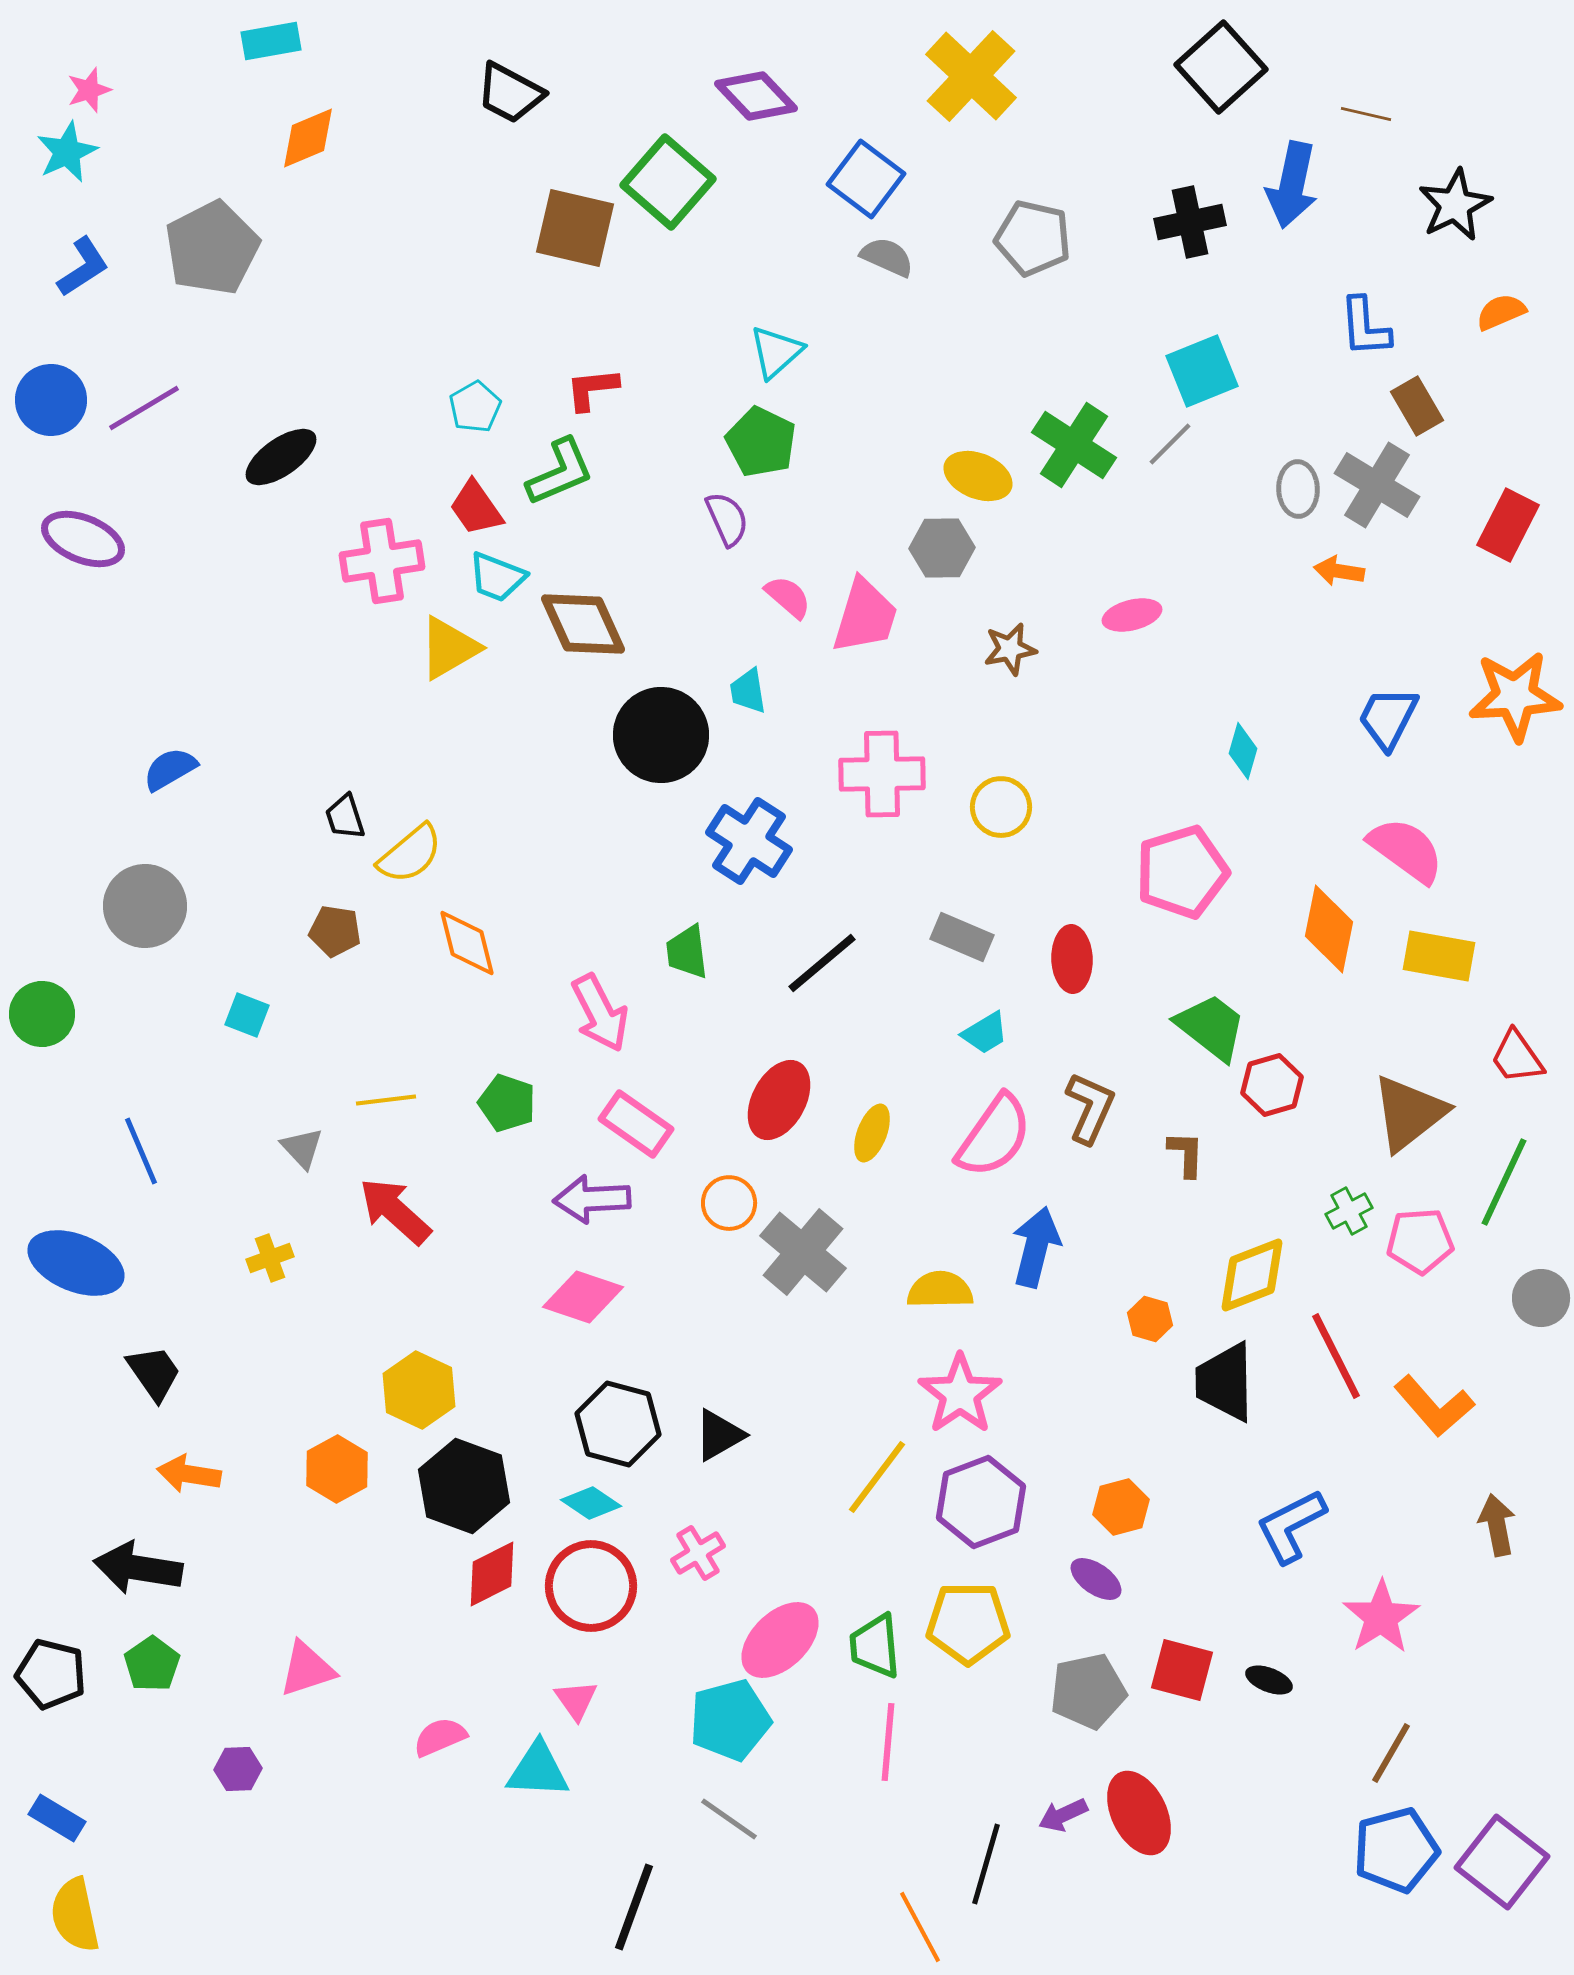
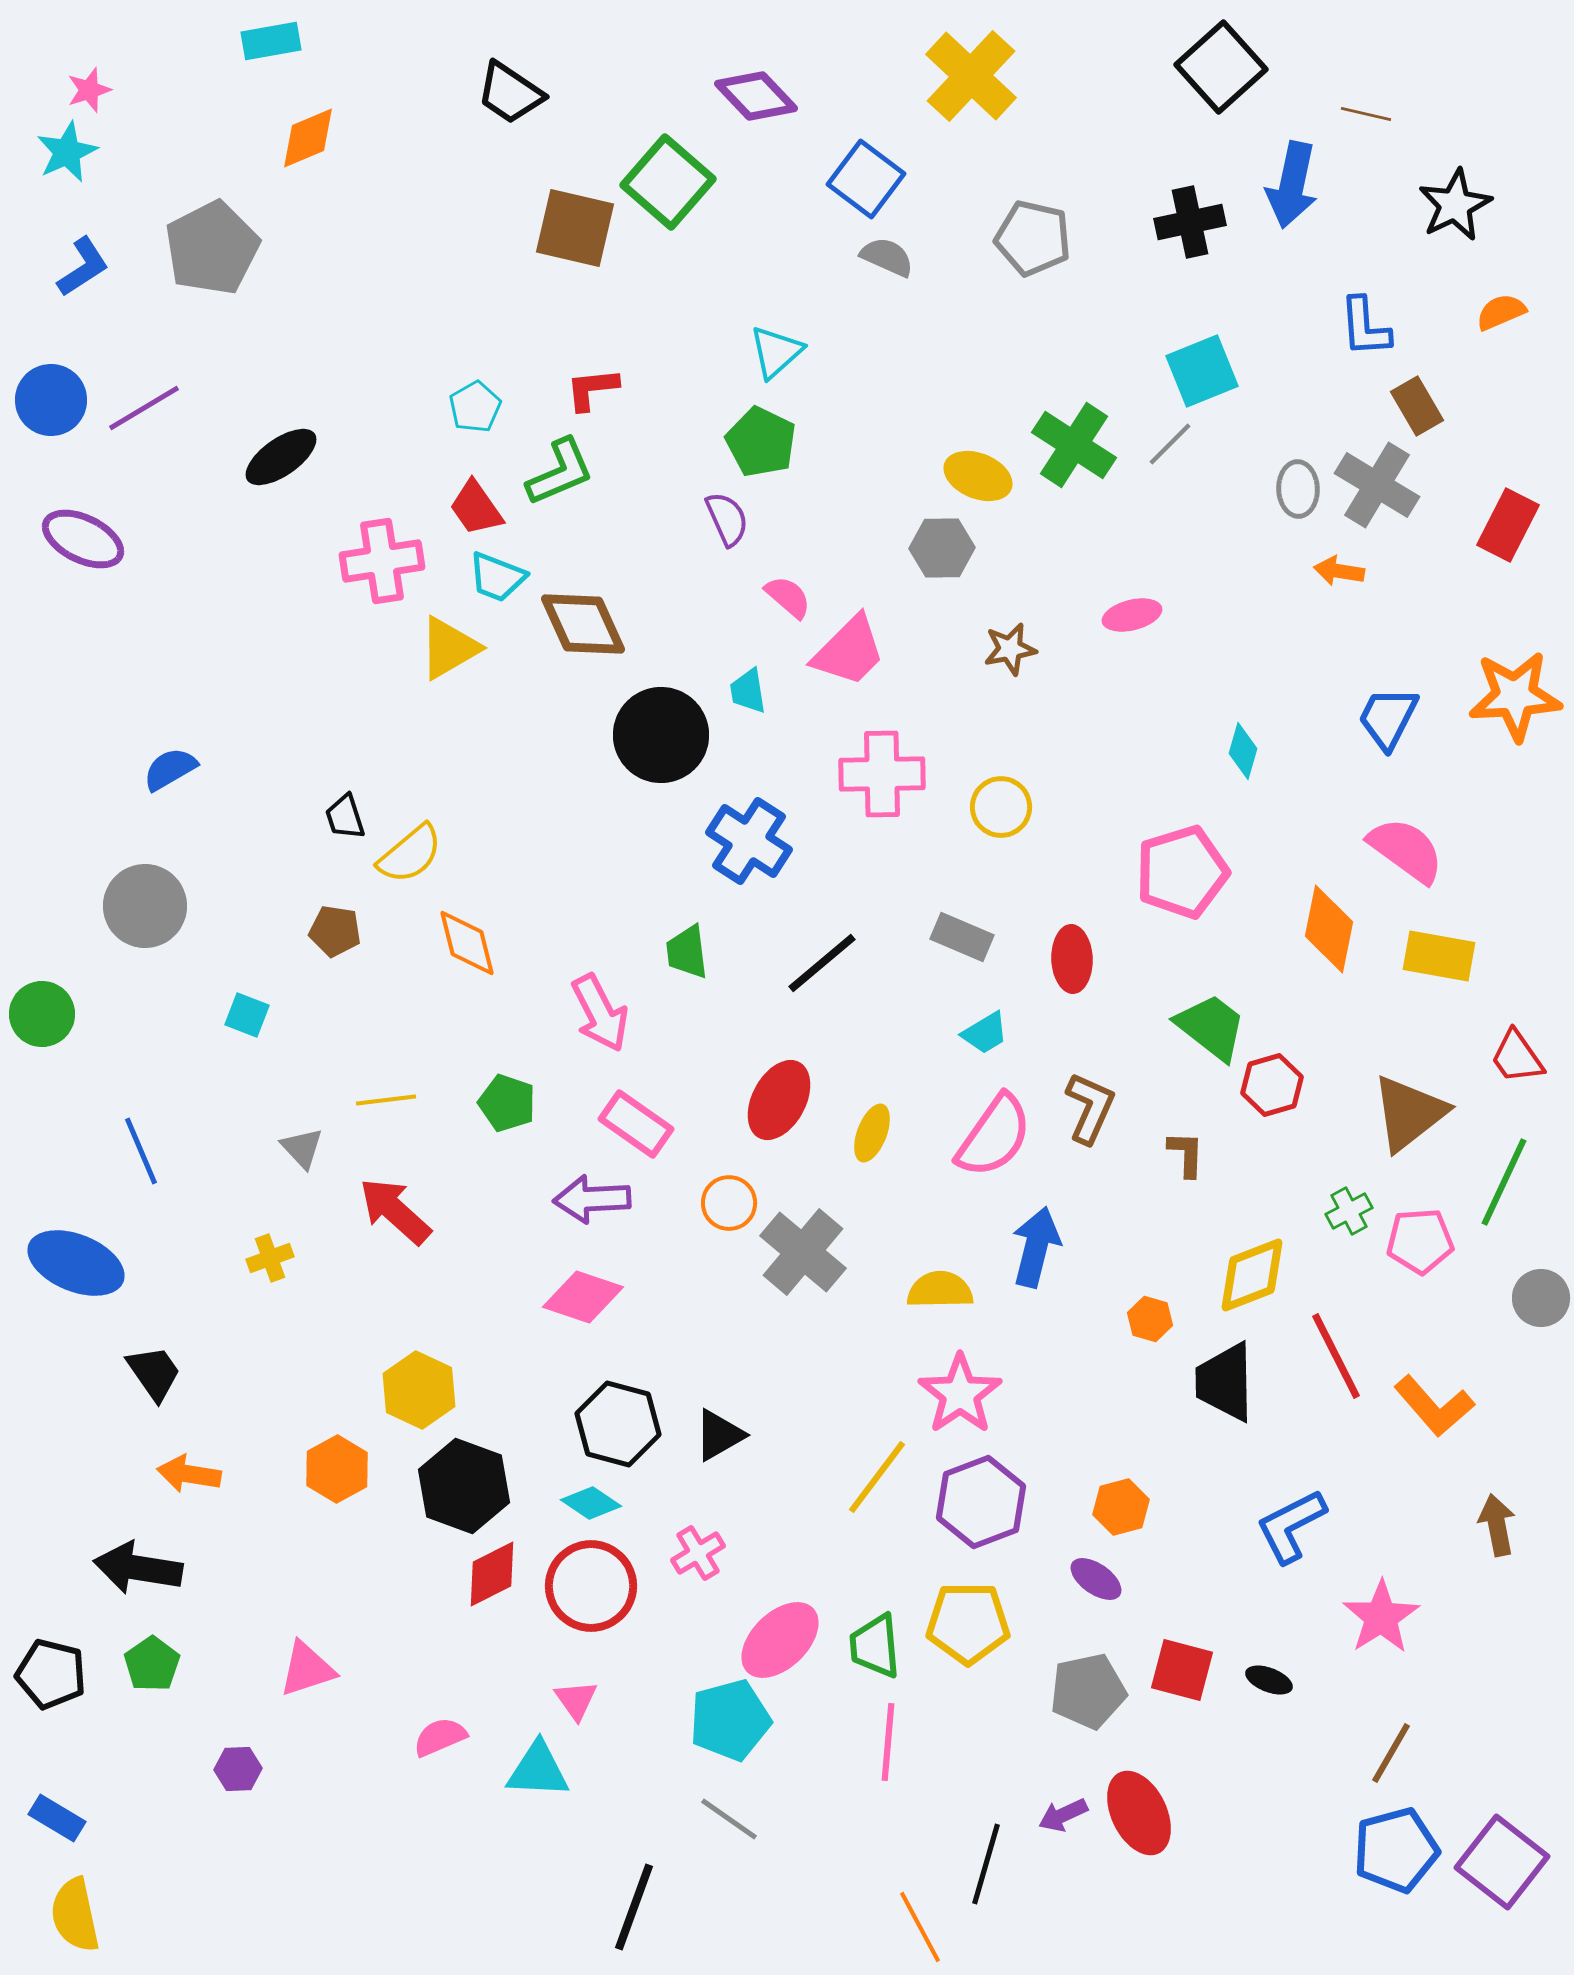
black trapezoid at (510, 93): rotated 6 degrees clockwise
purple ellipse at (83, 539): rotated 4 degrees clockwise
pink trapezoid at (865, 616): moved 16 px left, 35 px down; rotated 28 degrees clockwise
